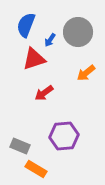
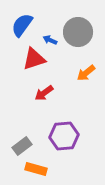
blue semicircle: moved 4 px left; rotated 15 degrees clockwise
blue arrow: rotated 80 degrees clockwise
gray rectangle: moved 2 px right; rotated 60 degrees counterclockwise
orange rectangle: rotated 15 degrees counterclockwise
